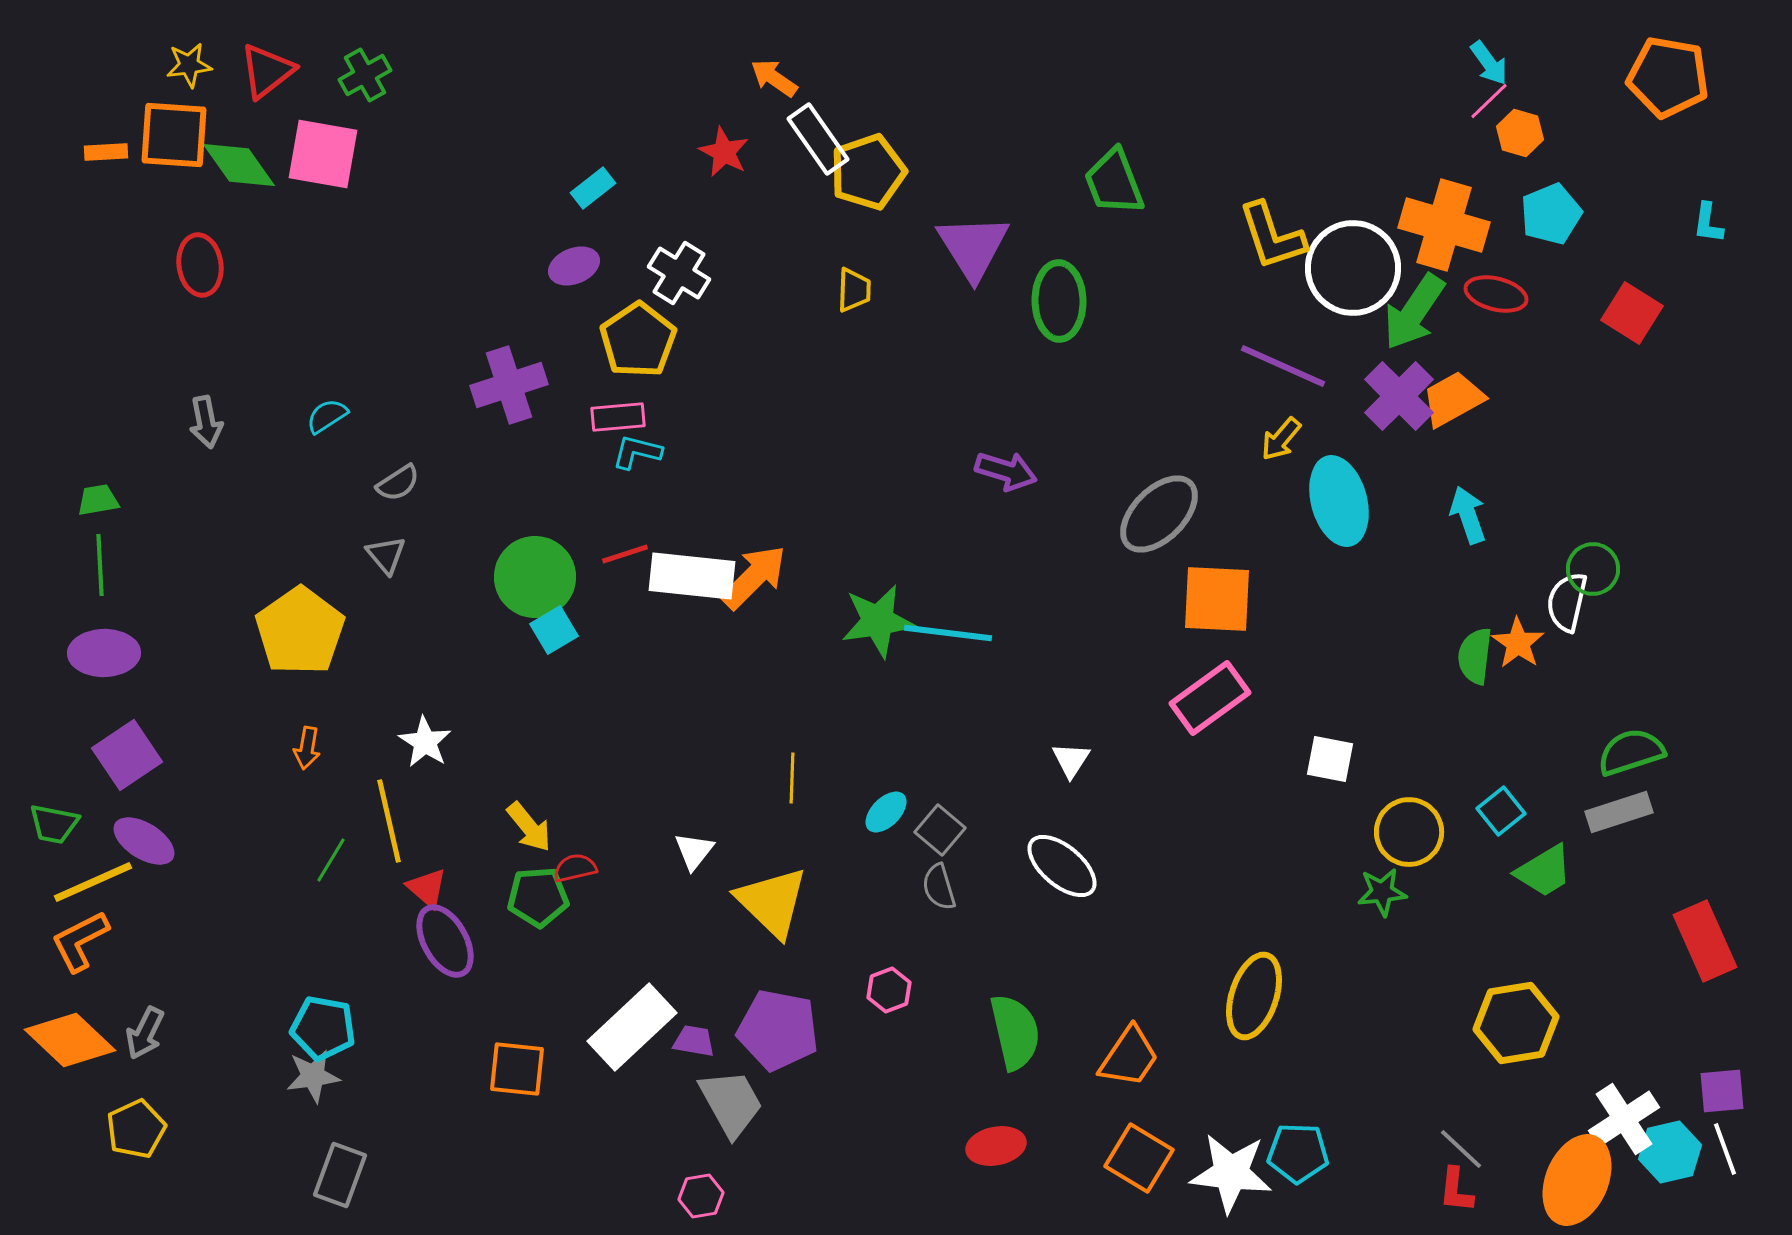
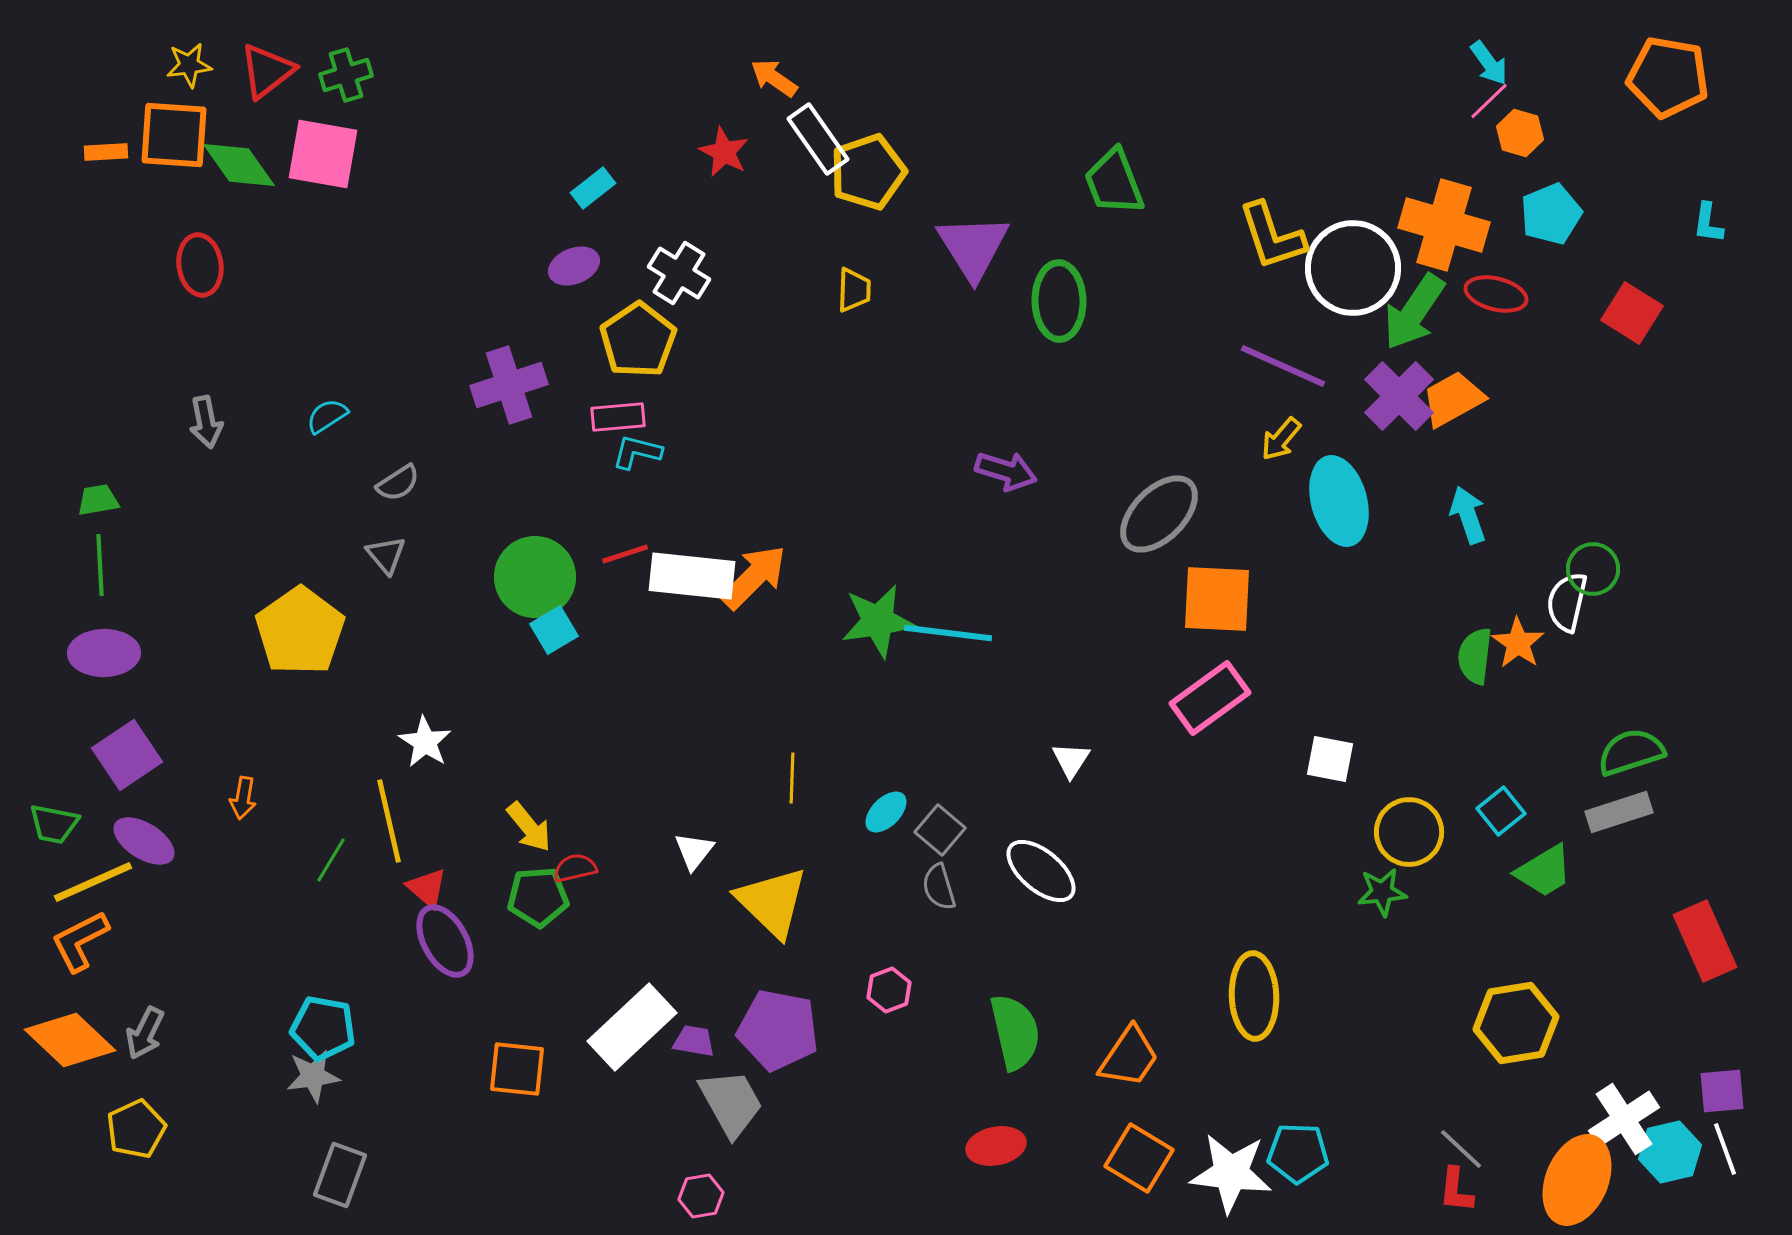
green cross at (365, 75): moved 19 px left; rotated 12 degrees clockwise
orange arrow at (307, 748): moved 64 px left, 50 px down
white ellipse at (1062, 866): moved 21 px left, 5 px down
yellow ellipse at (1254, 996): rotated 20 degrees counterclockwise
